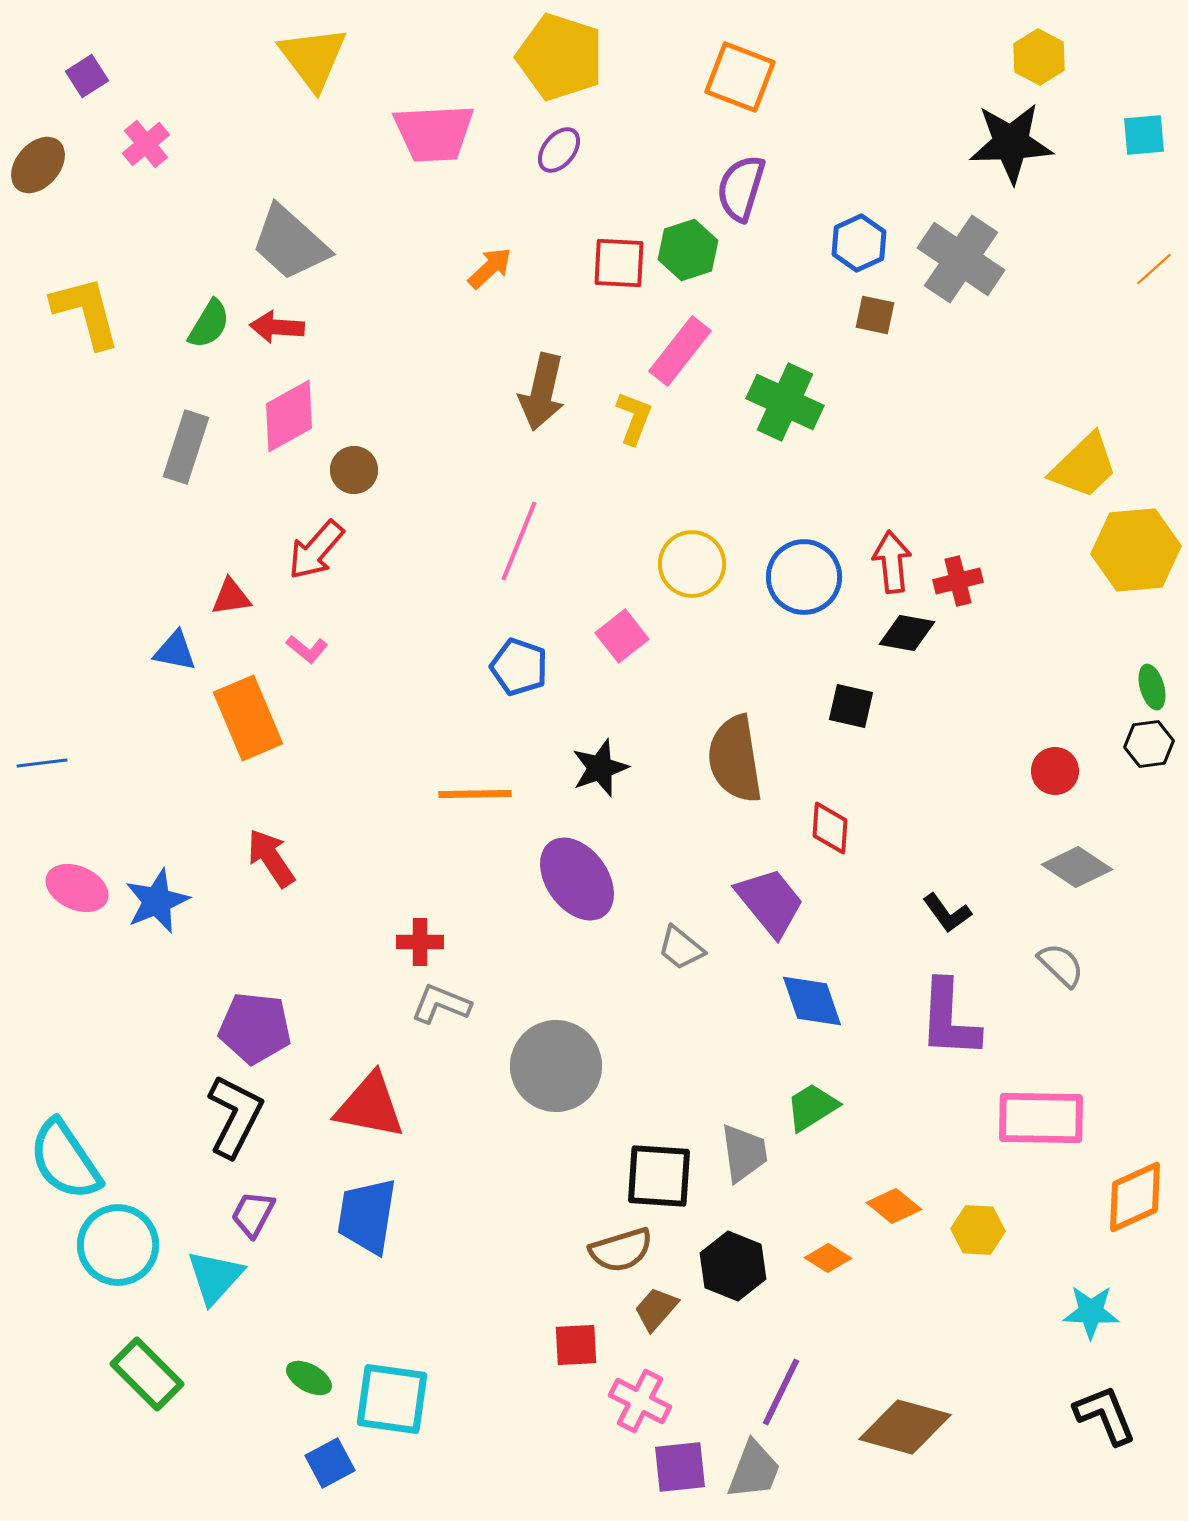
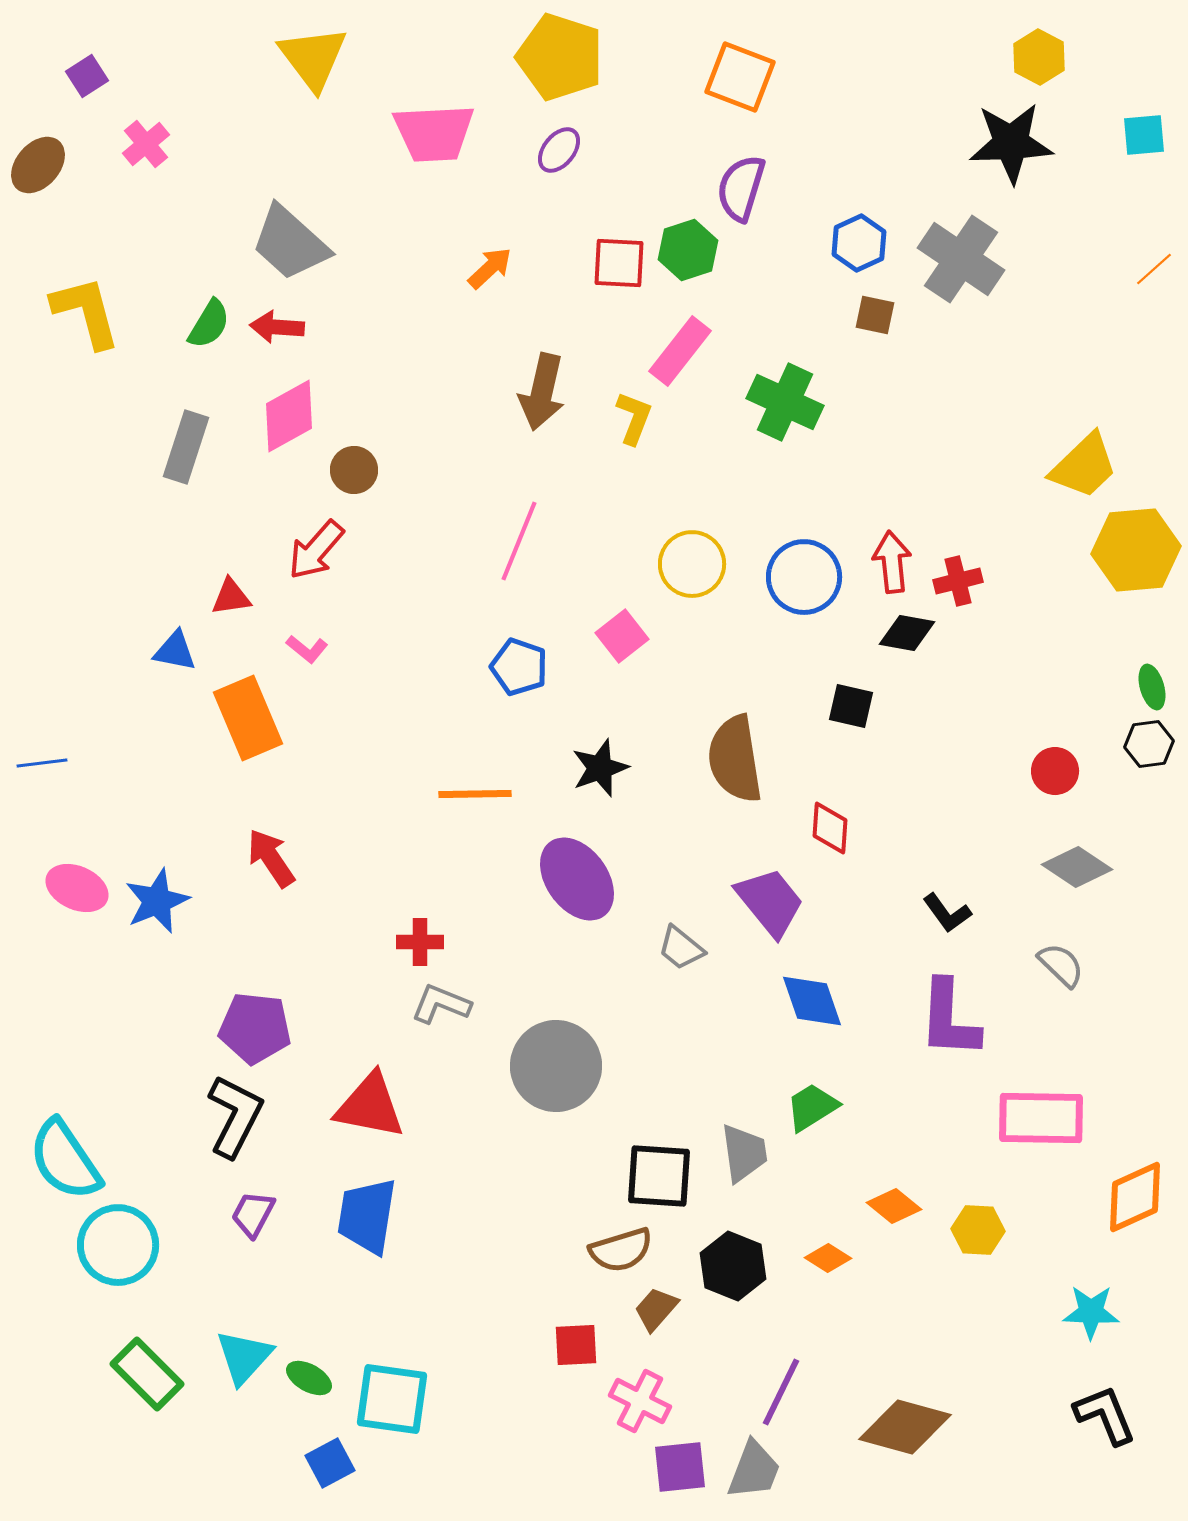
cyan triangle at (215, 1277): moved 29 px right, 80 px down
